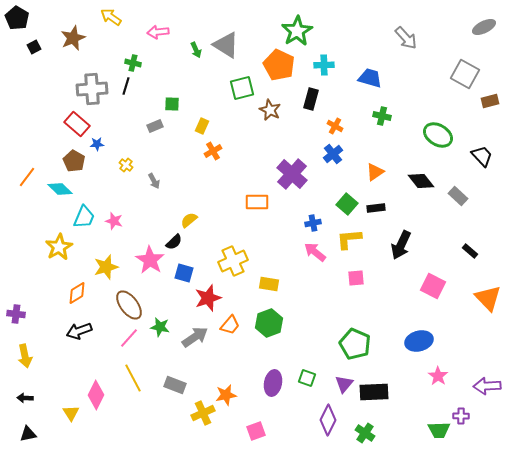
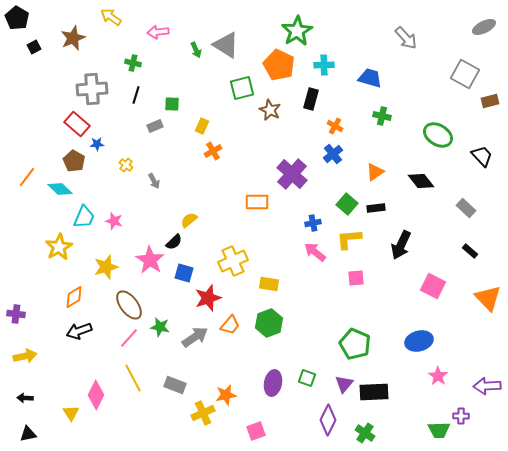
black line at (126, 86): moved 10 px right, 9 px down
gray rectangle at (458, 196): moved 8 px right, 12 px down
orange diamond at (77, 293): moved 3 px left, 4 px down
yellow arrow at (25, 356): rotated 90 degrees counterclockwise
